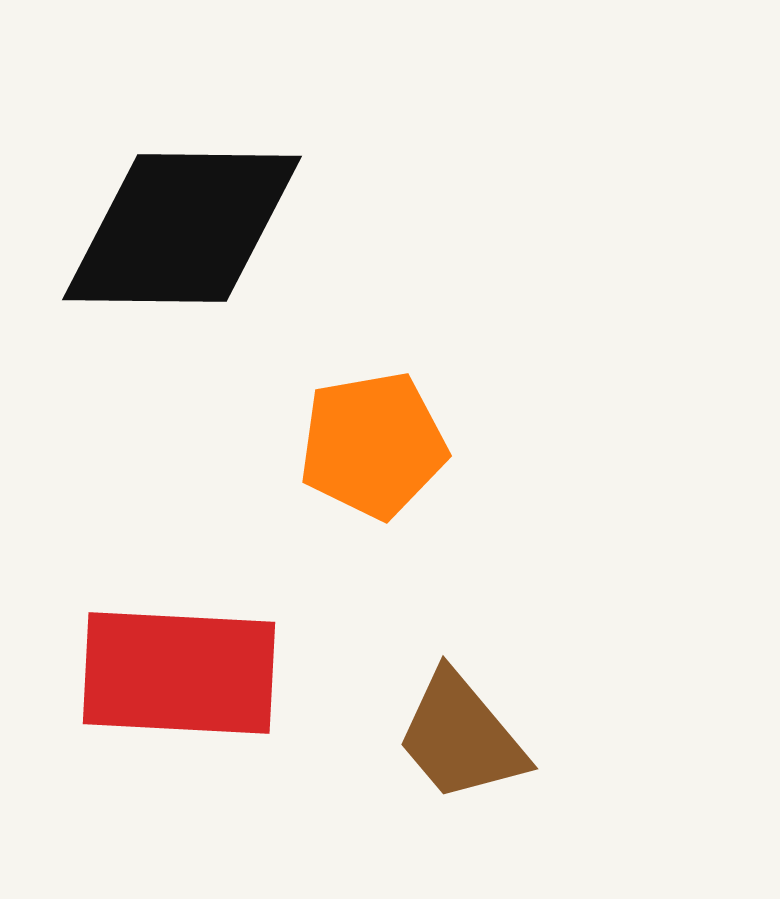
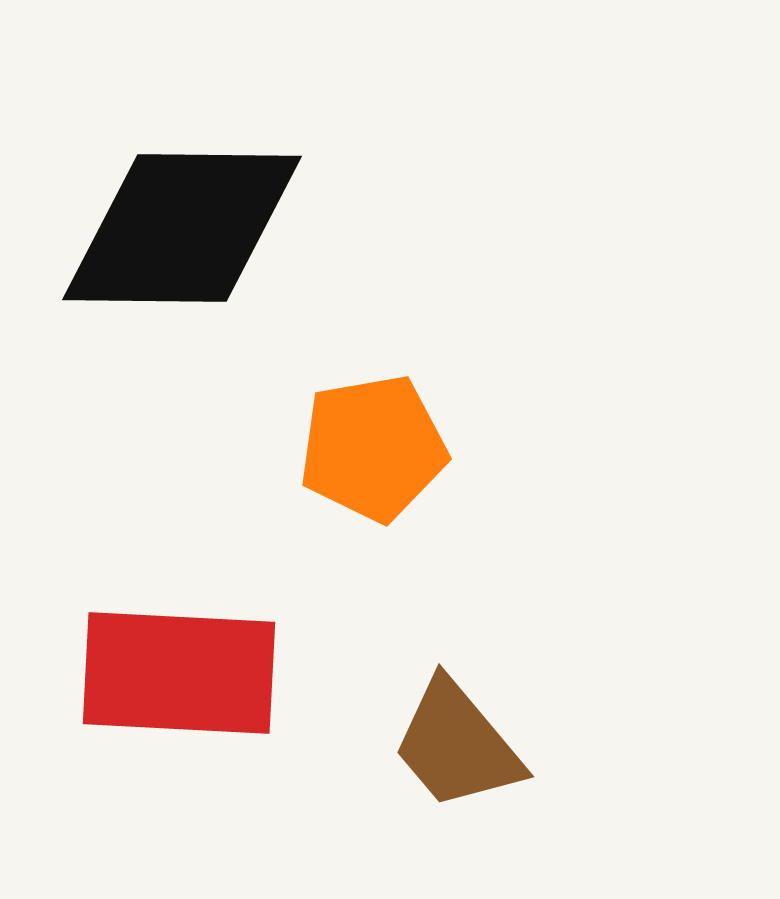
orange pentagon: moved 3 px down
brown trapezoid: moved 4 px left, 8 px down
